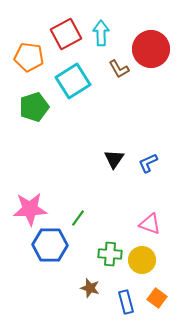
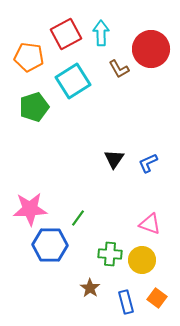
brown star: rotated 18 degrees clockwise
